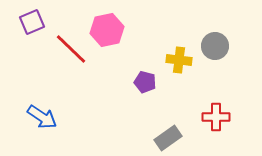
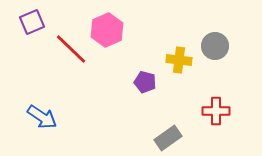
pink hexagon: rotated 12 degrees counterclockwise
red cross: moved 6 px up
